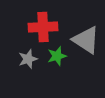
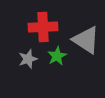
green star: rotated 12 degrees counterclockwise
